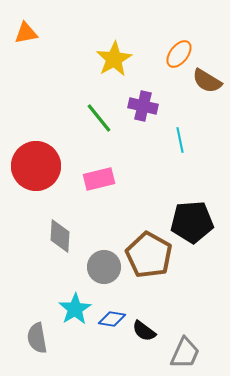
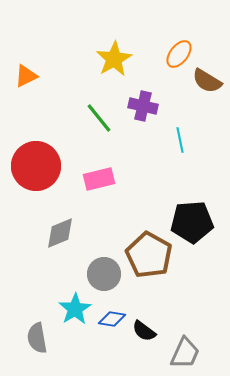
orange triangle: moved 43 px down; rotated 15 degrees counterclockwise
gray diamond: moved 3 px up; rotated 64 degrees clockwise
gray circle: moved 7 px down
